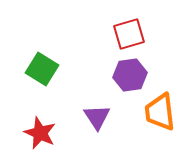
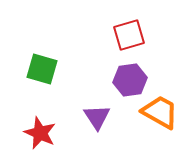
red square: moved 1 px down
green square: rotated 16 degrees counterclockwise
purple hexagon: moved 5 px down
orange trapezoid: rotated 126 degrees clockwise
